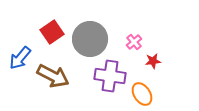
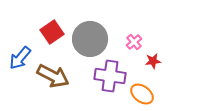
orange ellipse: rotated 20 degrees counterclockwise
